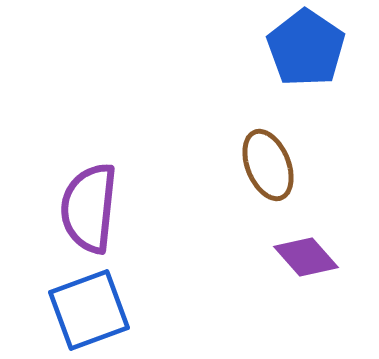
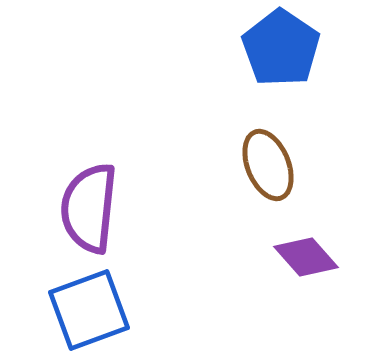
blue pentagon: moved 25 px left
